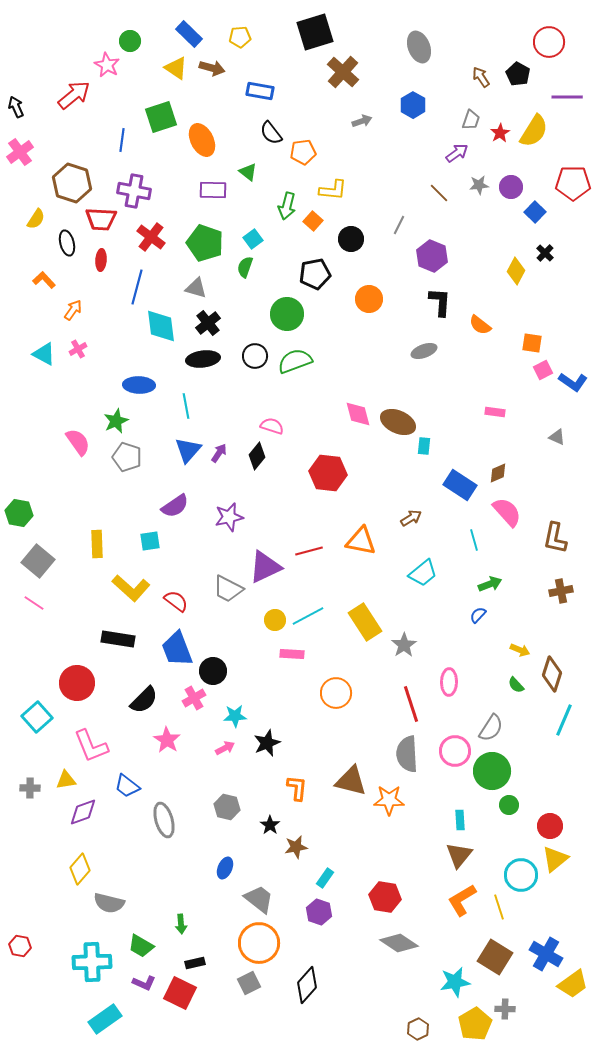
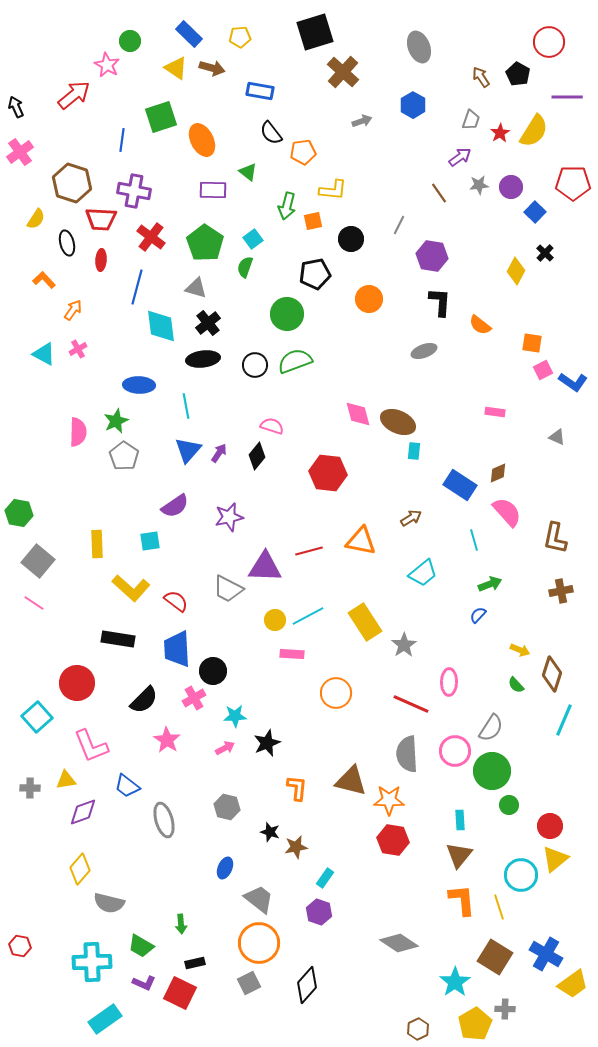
purple arrow at (457, 153): moved 3 px right, 4 px down
brown line at (439, 193): rotated 10 degrees clockwise
orange square at (313, 221): rotated 36 degrees clockwise
green pentagon at (205, 243): rotated 15 degrees clockwise
purple hexagon at (432, 256): rotated 12 degrees counterclockwise
black circle at (255, 356): moved 9 px down
pink semicircle at (78, 442): moved 10 px up; rotated 36 degrees clockwise
cyan rectangle at (424, 446): moved 10 px left, 5 px down
gray pentagon at (127, 457): moved 3 px left, 1 px up; rotated 16 degrees clockwise
purple triangle at (265, 567): rotated 27 degrees clockwise
blue trapezoid at (177, 649): rotated 18 degrees clockwise
red line at (411, 704): rotated 48 degrees counterclockwise
black star at (270, 825): moved 7 px down; rotated 18 degrees counterclockwise
red hexagon at (385, 897): moved 8 px right, 57 px up
orange L-shape at (462, 900): rotated 116 degrees clockwise
cyan star at (455, 982): rotated 24 degrees counterclockwise
